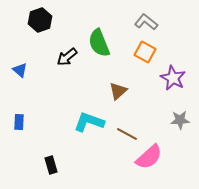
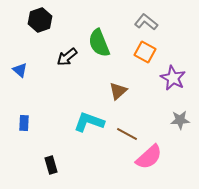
blue rectangle: moved 5 px right, 1 px down
